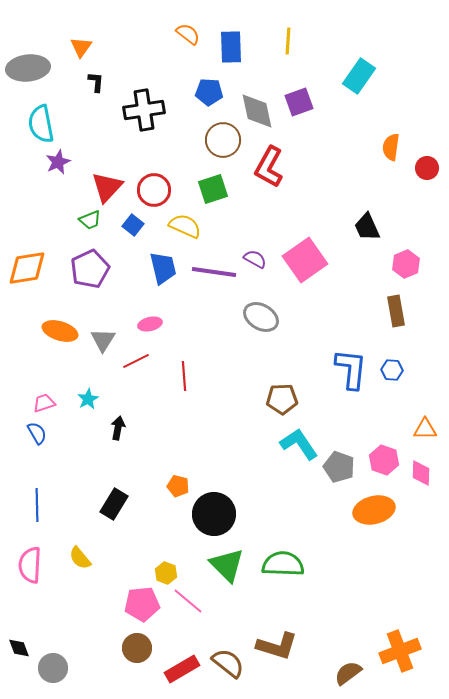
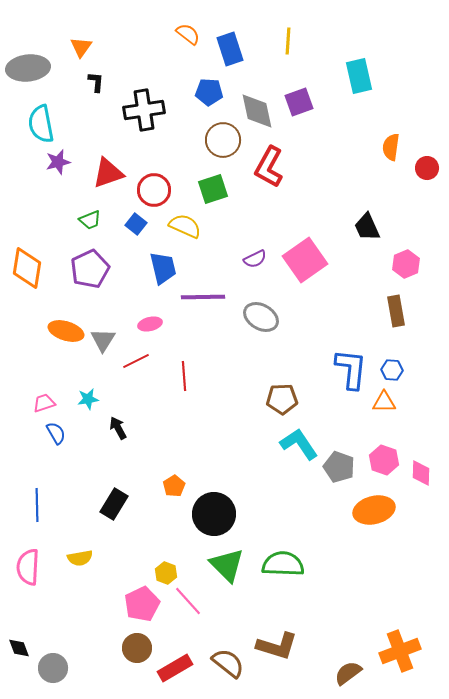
blue rectangle at (231, 47): moved 1 px left, 2 px down; rotated 16 degrees counterclockwise
cyan rectangle at (359, 76): rotated 48 degrees counterclockwise
purple star at (58, 162): rotated 10 degrees clockwise
red triangle at (107, 187): moved 1 px right, 14 px up; rotated 28 degrees clockwise
blue square at (133, 225): moved 3 px right, 1 px up
purple semicircle at (255, 259): rotated 125 degrees clockwise
orange diamond at (27, 268): rotated 72 degrees counterclockwise
purple line at (214, 272): moved 11 px left, 25 px down; rotated 9 degrees counterclockwise
orange ellipse at (60, 331): moved 6 px right
cyan star at (88, 399): rotated 20 degrees clockwise
black arrow at (118, 428): rotated 40 degrees counterclockwise
orange triangle at (425, 429): moved 41 px left, 27 px up
blue semicircle at (37, 433): moved 19 px right
orange pentagon at (178, 486): moved 4 px left; rotated 25 degrees clockwise
yellow semicircle at (80, 558): rotated 60 degrees counterclockwise
pink semicircle at (30, 565): moved 2 px left, 2 px down
pink line at (188, 601): rotated 8 degrees clockwise
pink pentagon at (142, 604): rotated 20 degrees counterclockwise
red rectangle at (182, 669): moved 7 px left, 1 px up
